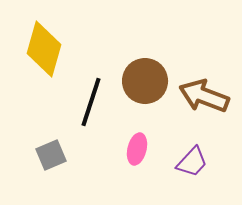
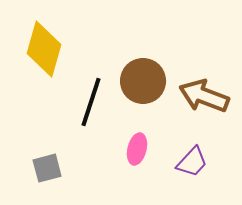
brown circle: moved 2 px left
gray square: moved 4 px left, 13 px down; rotated 8 degrees clockwise
